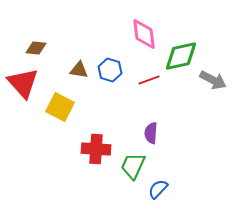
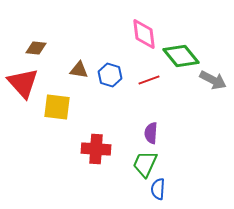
green diamond: rotated 63 degrees clockwise
blue hexagon: moved 5 px down
yellow square: moved 3 px left; rotated 20 degrees counterclockwise
green trapezoid: moved 12 px right, 2 px up
blue semicircle: rotated 40 degrees counterclockwise
